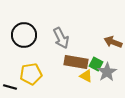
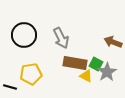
brown rectangle: moved 1 px left, 1 px down
